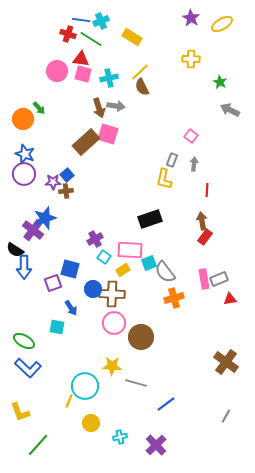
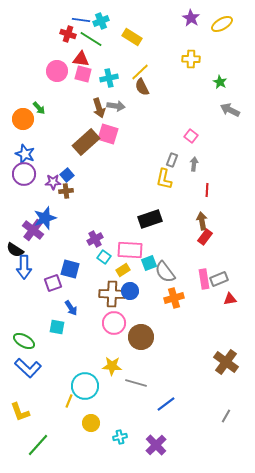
blue circle at (93, 289): moved 37 px right, 2 px down
